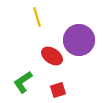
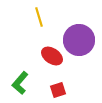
yellow line: moved 2 px right
green L-shape: moved 3 px left, 1 px down; rotated 15 degrees counterclockwise
